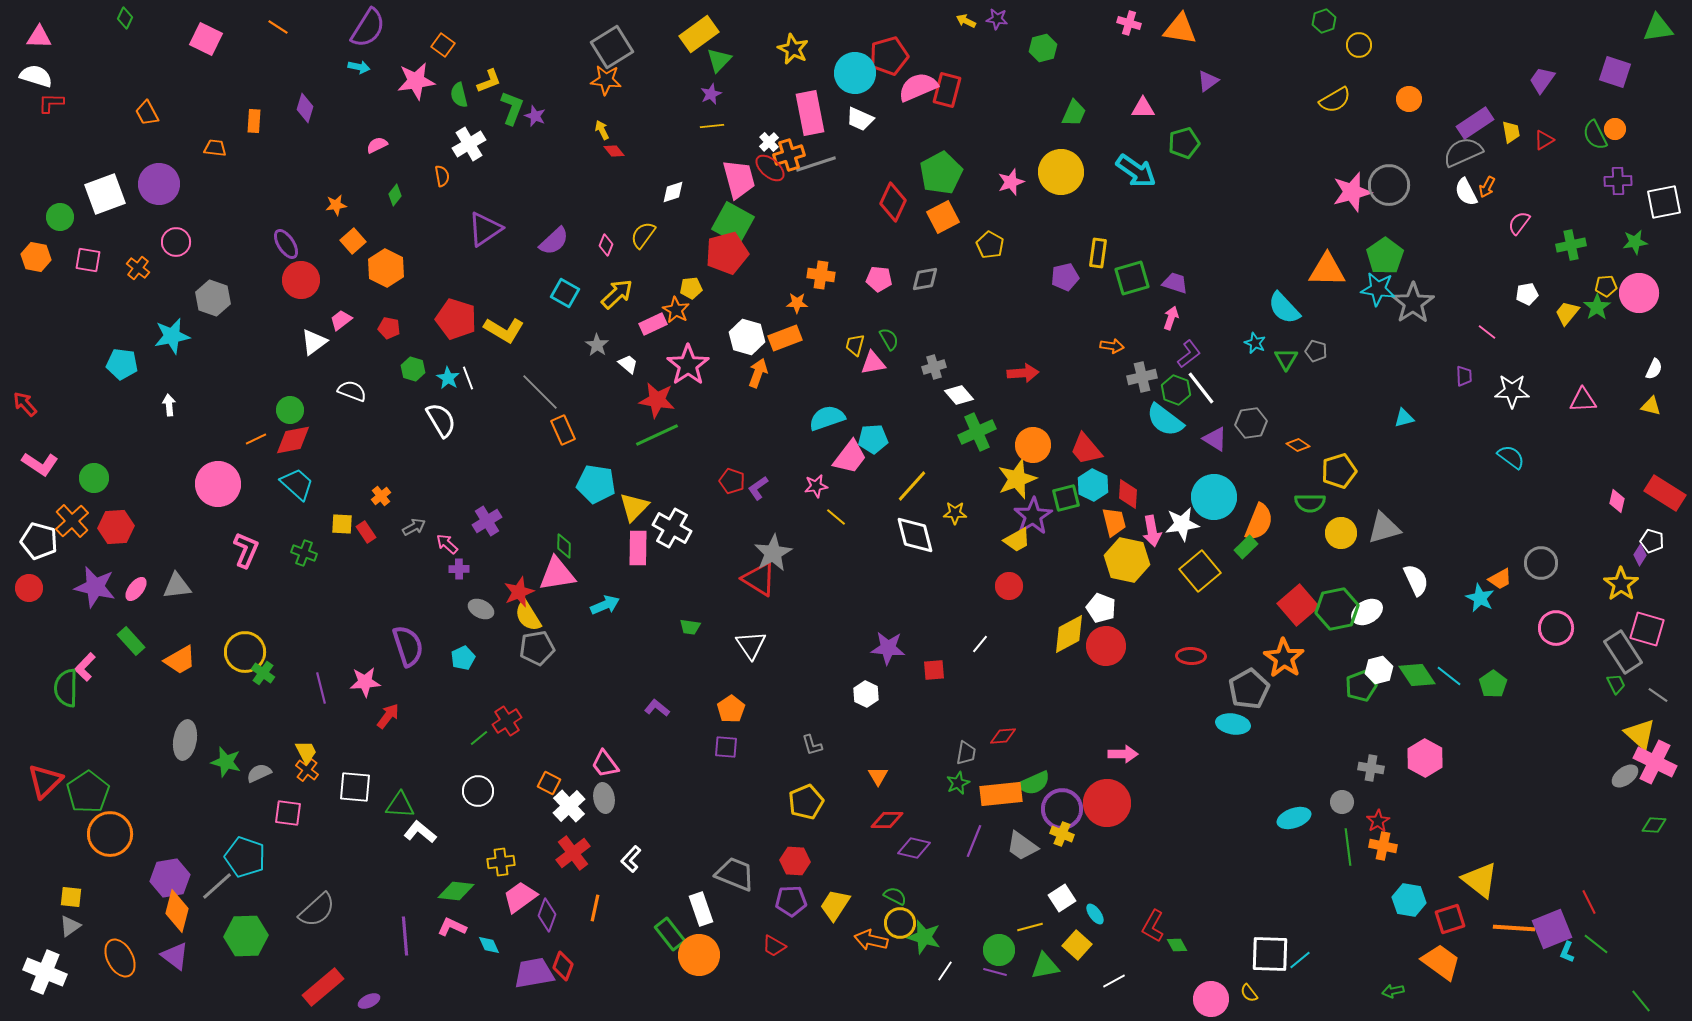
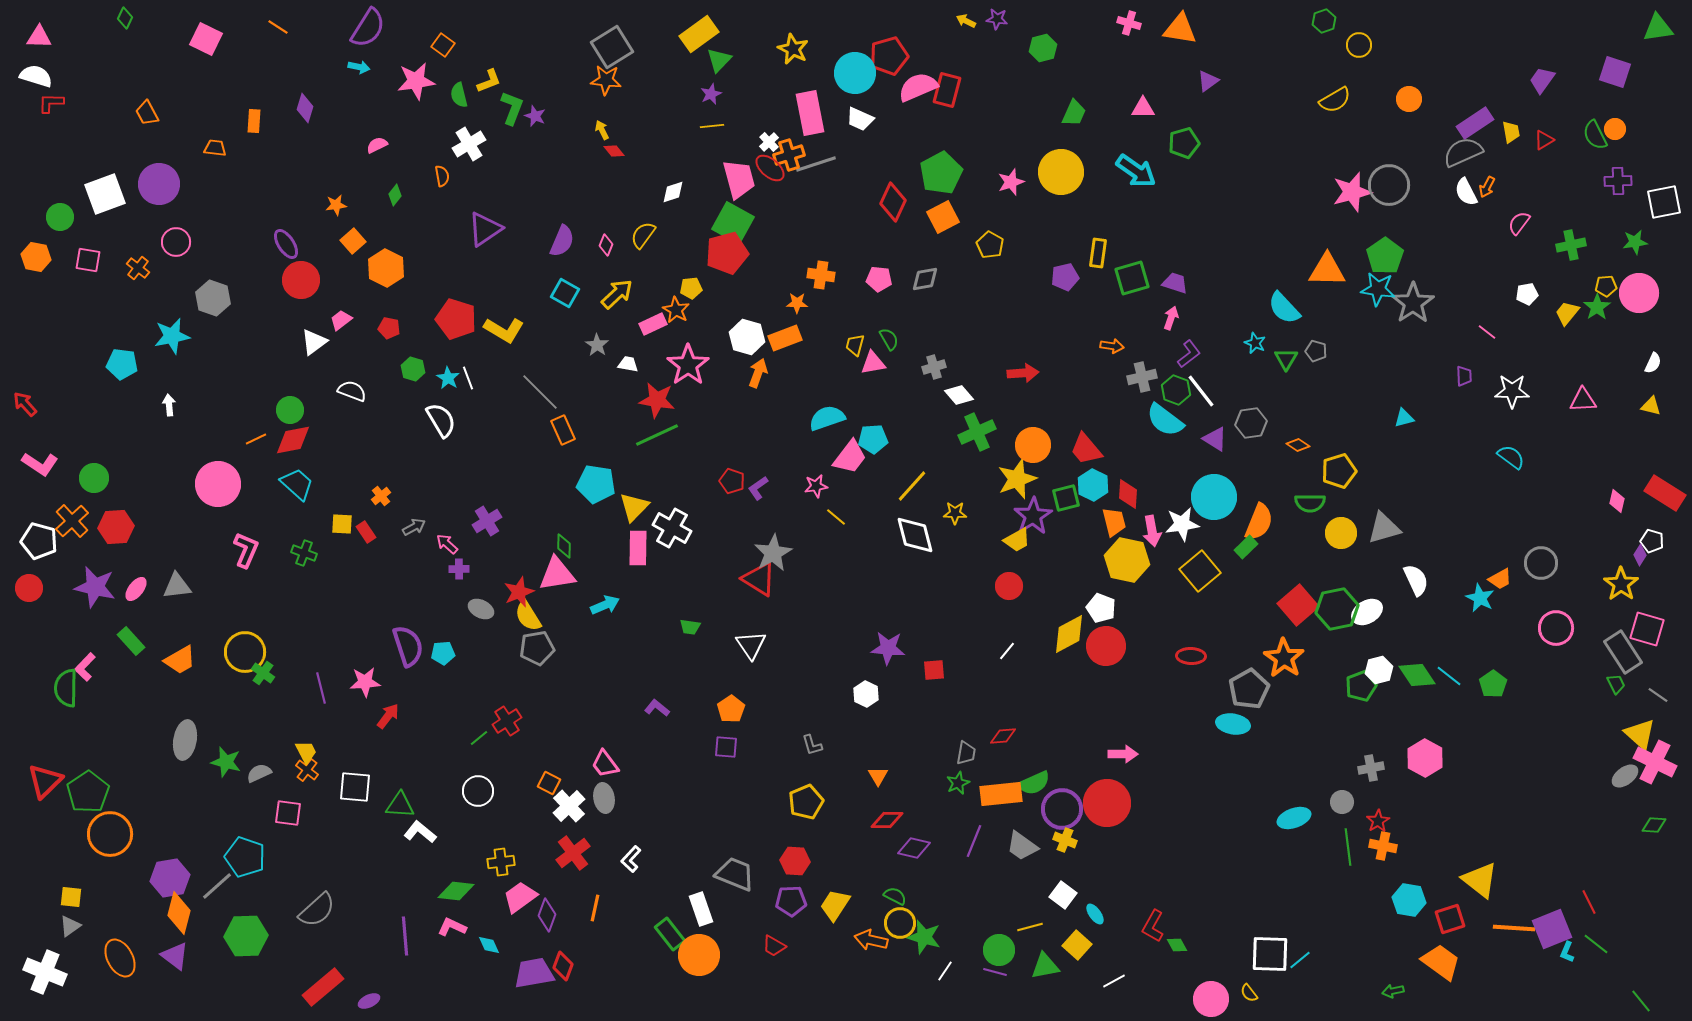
purple semicircle at (554, 241): moved 8 px right; rotated 24 degrees counterclockwise
white trapezoid at (628, 364): rotated 30 degrees counterclockwise
white semicircle at (1654, 369): moved 1 px left, 6 px up
white line at (1201, 388): moved 3 px down
white line at (980, 644): moved 27 px right, 7 px down
cyan pentagon at (463, 658): moved 20 px left, 5 px up; rotated 20 degrees clockwise
gray cross at (1371, 768): rotated 20 degrees counterclockwise
yellow cross at (1062, 834): moved 3 px right, 6 px down
white square at (1062, 898): moved 1 px right, 3 px up; rotated 20 degrees counterclockwise
orange diamond at (177, 911): moved 2 px right, 2 px down
